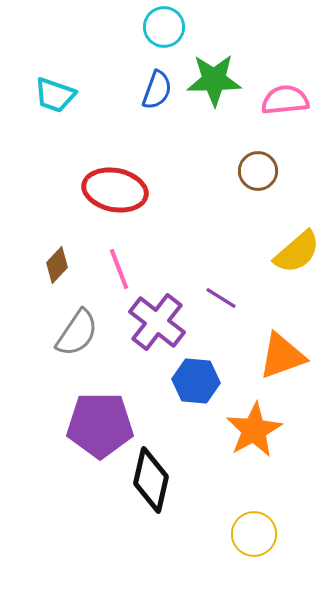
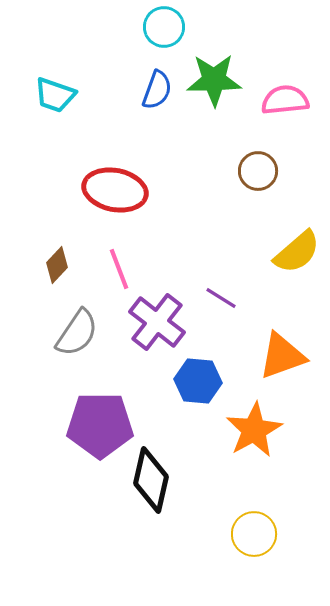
blue hexagon: moved 2 px right
